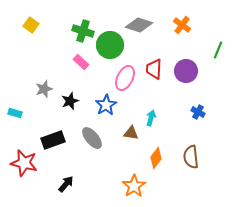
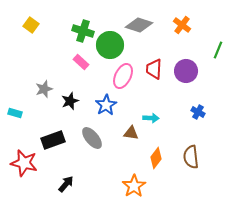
pink ellipse: moved 2 px left, 2 px up
cyan arrow: rotated 77 degrees clockwise
